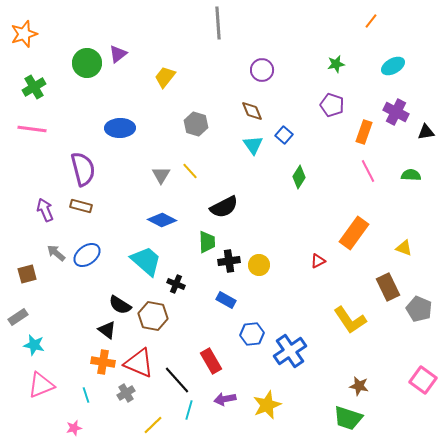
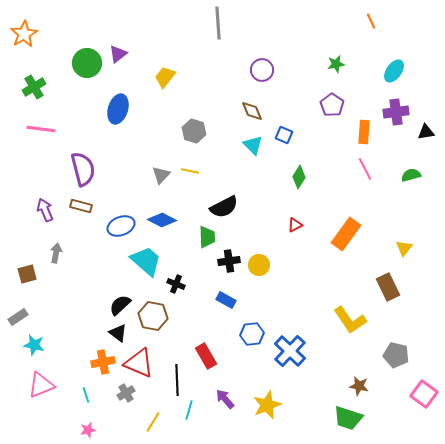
orange line at (371, 21): rotated 63 degrees counterclockwise
orange star at (24, 34): rotated 12 degrees counterclockwise
cyan ellipse at (393, 66): moved 1 px right, 5 px down; rotated 25 degrees counterclockwise
purple pentagon at (332, 105): rotated 15 degrees clockwise
purple cross at (396, 112): rotated 35 degrees counterclockwise
gray hexagon at (196, 124): moved 2 px left, 7 px down
blue ellipse at (120, 128): moved 2 px left, 19 px up; rotated 72 degrees counterclockwise
pink line at (32, 129): moved 9 px right
orange rectangle at (364, 132): rotated 15 degrees counterclockwise
blue square at (284, 135): rotated 18 degrees counterclockwise
cyan triangle at (253, 145): rotated 10 degrees counterclockwise
yellow line at (190, 171): rotated 36 degrees counterclockwise
pink line at (368, 171): moved 3 px left, 2 px up
gray triangle at (161, 175): rotated 12 degrees clockwise
green semicircle at (411, 175): rotated 18 degrees counterclockwise
orange rectangle at (354, 233): moved 8 px left, 1 px down
green trapezoid at (207, 242): moved 5 px up
yellow triangle at (404, 248): rotated 48 degrees clockwise
gray arrow at (56, 253): rotated 60 degrees clockwise
blue ellipse at (87, 255): moved 34 px right, 29 px up; rotated 16 degrees clockwise
red triangle at (318, 261): moved 23 px left, 36 px up
black semicircle at (120, 305): rotated 105 degrees clockwise
gray pentagon at (419, 309): moved 23 px left, 46 px down; rotated 10 degrees counterclockwise
black triangle at (107, 330): moved 11 px right, 3 px down
blue cross at (290, 351): rotated 12 degrees counterclockwise
red rectangle at (211, 361): moved 5 px left, 5 px up
orange cross at (103, 362): rotated 20 degrees counterclockwise
black line at (177, 380): rotated 40 degrees clockwise
pink square at (423, 380): moved 1 px right, 14 px down
purple arrow at (225, 399): rotated 60 degrees clockwise
yellow line at (153, 425): moved 3 px up; rotated 15 degrees counterclockwise
pink star at (74, 428): moved 14 px right, 2 px down
